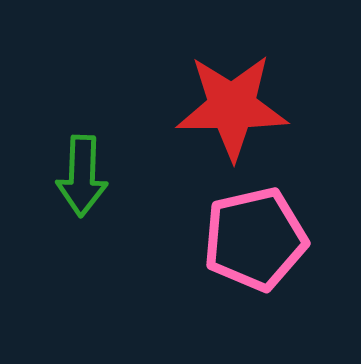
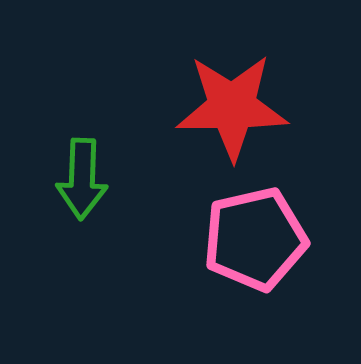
green arrow: moved 3 px down
